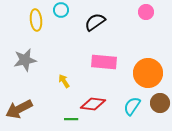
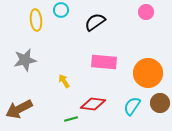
green line: rotated 16 degrees counterclockwise
